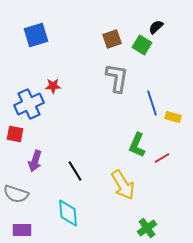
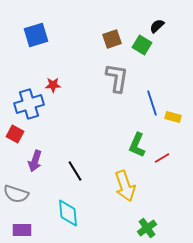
black semicircle: moved 1 px right, 1 px up
red star: moved 1 px up
blue cross: rotated 8 degrees clockwise
red square: rotated 18 degrees clockwise
yellow arrow: moved 2 px right, 1 px down; rotated 12 degrees clockwise
